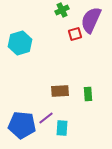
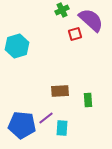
purple semicircle: rotated 108 degrees clockwise
cyan hexagon: moved 3 px left, 3 px down
green rectangle: moved 6 px down
